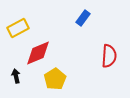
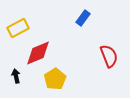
red semicircle: rotated 25 degrees counterclockwise
